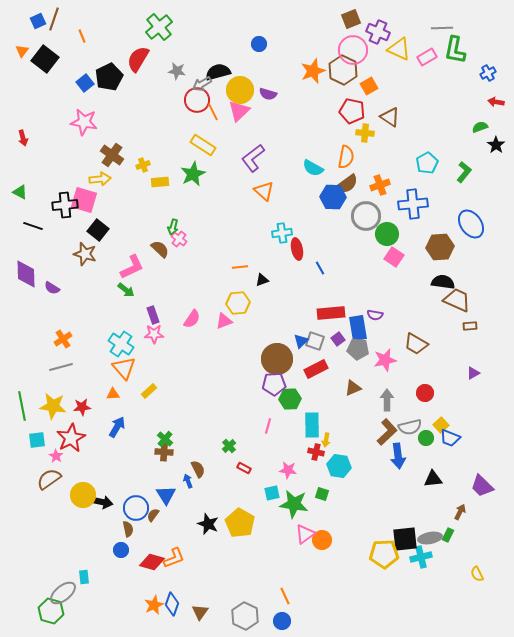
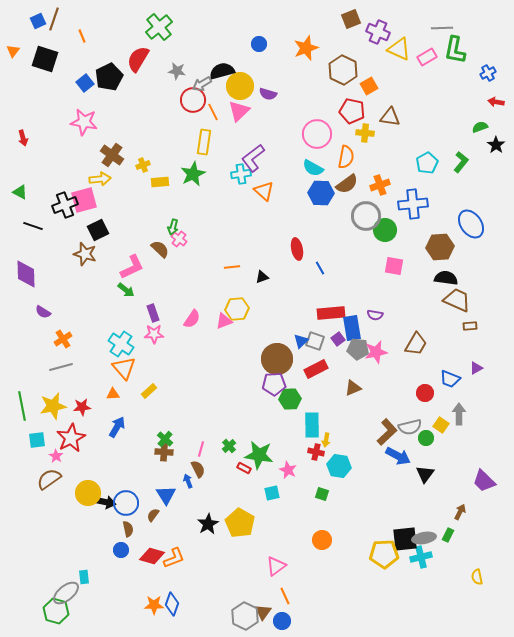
pink circle at (353, 50): moved 36 px left, 84 px down
orange triangle at (22, 51): moved 9 px left
black square at (45, 59): rotated 20 degrees counterclockwise
orange star at (313, 71): moved 7 px left, 23 px up
black semicircle at (218, 72): moved 4 px right, 1 px up
yellow circle at (240, 90): moved 4 px up
red circle at (197, 100): moved 4 px left
brown triangle at (390, 117): rotated 25 degrees counterclockwise
yellow rectangle at (203, 145): moved 1 px right, 3 px up; rotated 65 degrees clockwise
green L-shape at (464, 172): moved 3 px left, 10 px up
blue hexagon at (333, 197): moved 12 px left, 4 px up
pink square at (84, 200): rotated 32 degrees counterclockwise
black cross at (65, 205): rotated 15 degrees counterclockwise
black square at (98, 230): rotated 25 degrees clockwise
cyan cross at (282, 233): moved 41 px left, 59 px up
green circle at (387, 234): moved 2 px left, 4 px up
pink square at (394, 257): moved 9 px down; rotated 24 degrees counterclockwise
orange line at (240, 267): moved 8 px left
black triangle at (262, 280): moved 3 px up
black semicircle at (443, 282): moved 3 px right, 4 px up
purple semicircle at (52, 288): moved 9 px left, 24 px down
yellow hexagon at (238, 303): moved 1 px left, 6 px down
purple rectangle at (153, 315): moved 2 px up
blue rectangle at (358, 328): moved 6 px left
brown trapezoid at (416, 344): rotated 90 degrees counterclockwise
pink star at (385, 360): moved 9 px left, 8 px up
purple triangle at (473, 373): moved 3 px right, 5 px up
gray arrow at (387, 400): moved 72 px right, 14 px down
yellow star at (53, 406): rotated 20 degrees counterclockwise
yellow square at (441, 425): rotated 14 degrees counterclockwise
pink line at (268, 426): moved 67 px left, 23 px down
blue trapezoid at (450, 438): moved 59 px up
blue arrow at (398, 456): rotated 55 degrees counterclockwise
pink star at (288, 470): rotated 18 degrees clockwise
black triangle at (433, 479): moved 8 px left, 5 px up; rotated 48 degrees counterclockwise
purple trapezoid at (482, 486): moved 2 px right, 5 px up
yellow circle at (83, 495): moved 5 px right, 2 px up
black arrow at (102, 502): moved 3 px right
green star at (294, 504): moved 35 px left, 49 px up
blue circle at (136, 508): moved 10 px left, 5 px up
black star at (208, 524): rotated 20 degrees clockwise
pink triangle at (305, 534): moved 29 px left, 32 px down
gray ellipse at (430, 538): moved 6 px left
red diamond at (152, 562): moved 6 px up
yellow semicircle at (477, 574): moved 3 px down; rotated 14 degrees clockwise
gray ellipse at (63, 593): moved 3 px right
orange star at (154, 605): rotated 24 degrees clockwise
green hexagon at (51, 611): moved 5 px right
brown triangle at (200, 612): moved 63 px right
